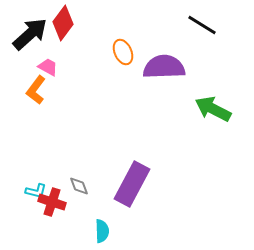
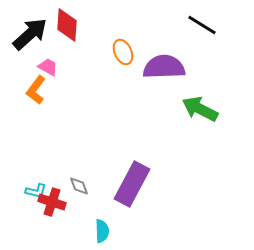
red diamond: moved 4 px right, 2 px down; rotated 32 degrees counterclockwise
green arrow: moved 13 px left
